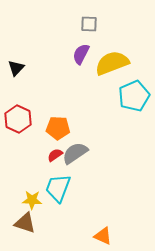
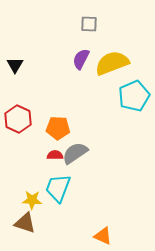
purple semicircle: moved 5 px down
black triangle: moved 1 px left, 3 px up; rotated 12 degrees counterclockwise
red semicircle: rotated 35 degrees clockwise
